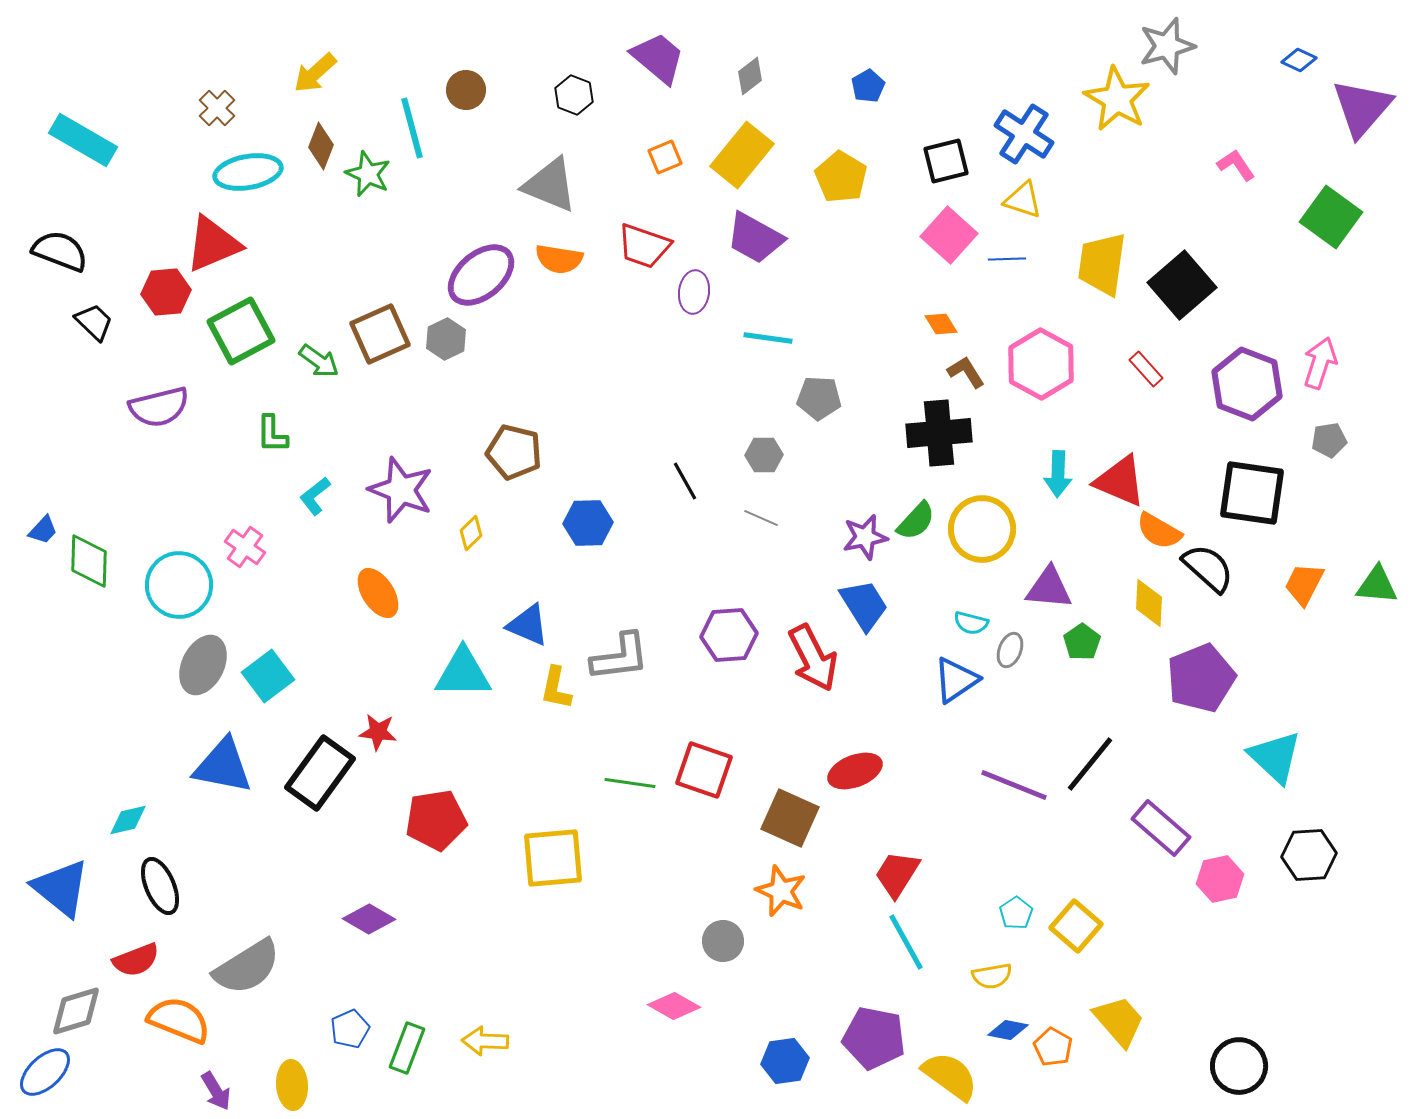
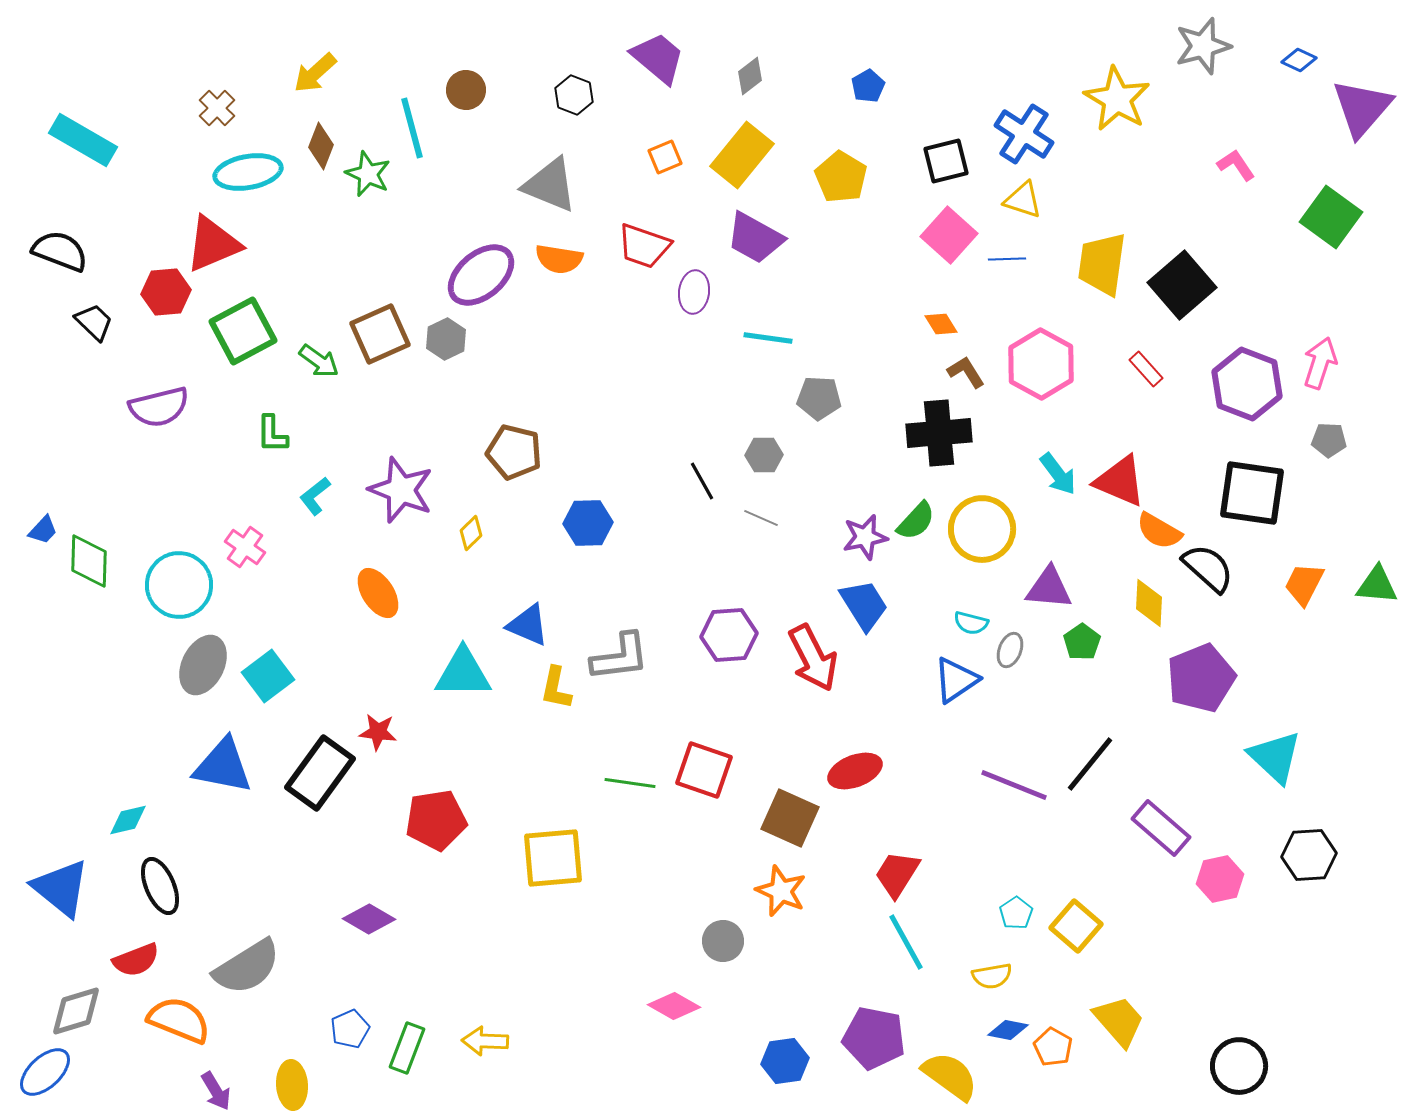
gray star at (1167, 46): moved 36 px right
green square at (241, 331): moved 2 px right
gray pentagon at (1329, 440): rotated 12 degrees clockwise
cyan arrow at (1058, 474): rotated 39 degrees counterclockwise
black line at (685, 481): moved 17 px right
